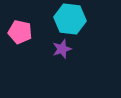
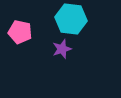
cyan hexagon: moved 1 px right
